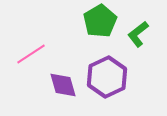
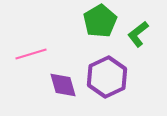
pink line: rotated 16 degrees clockwise
